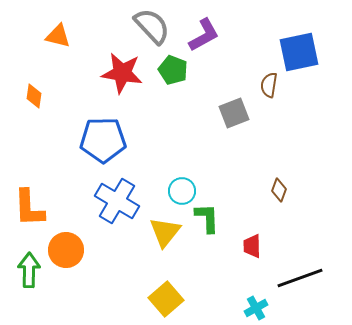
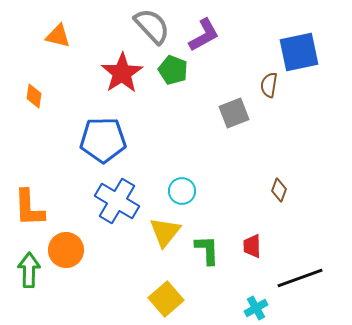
red star: rotated 30 degrees clockwise
green L-shape: moved 32 px down
